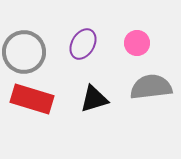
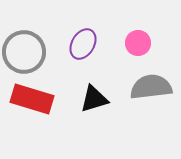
pink circle: moved 1 px right
